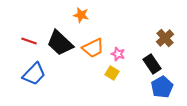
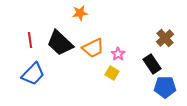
orange star: moved 1 px left, 2 px up; rotated 21 degrees counterclockwise
red line: moved 1 px right, 1 px up; rotated 63 degrees clockwise
pink star: rotated 16 degrees clockwise
blue trapezoid: moved 1 px left
blue pentagon: moved 3 px right; rotated 30 degrees clockwise
